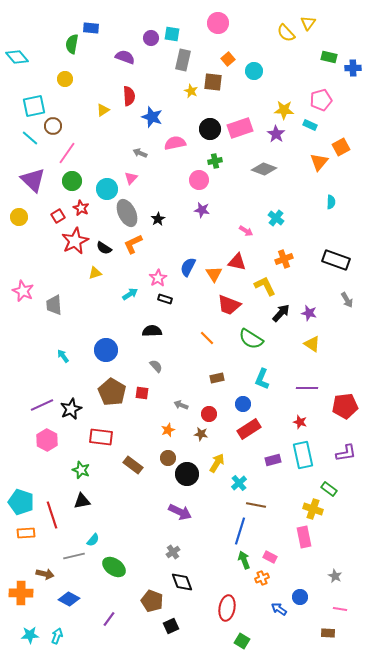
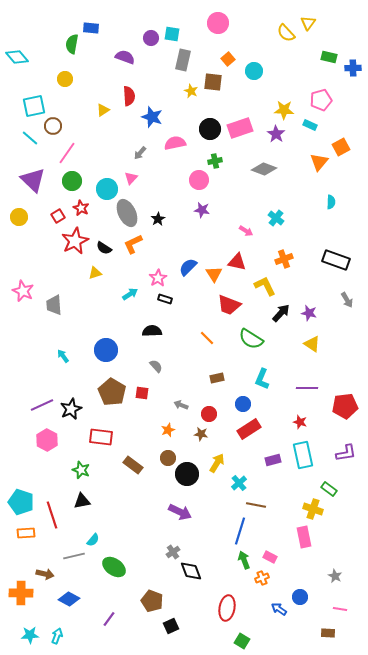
gray arrow at (140, 153): rotated 72 degrees counterclockwise
blue semicircle at (188, 267): rotated 18 degrees clockwise
black diamond at (182, 582): moved 9 px right, 11 px up
